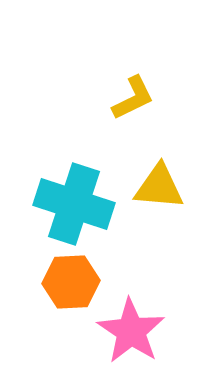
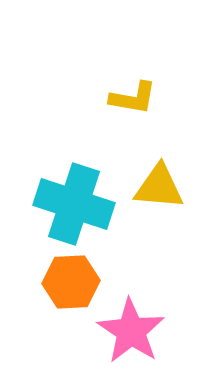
yellow L-shape: rotated 36 degrees clockwise
